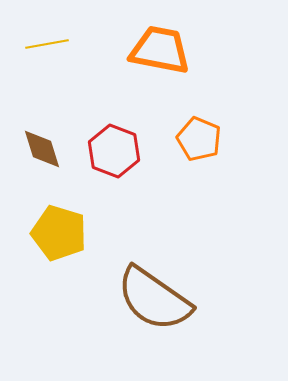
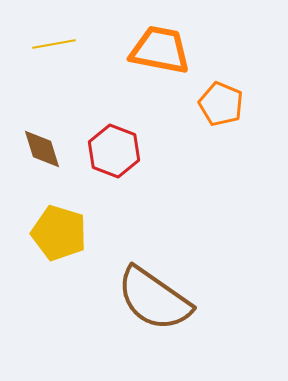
yellow line: moved 7 px right
orange pentagon: moved 22 px right, 35 px up
